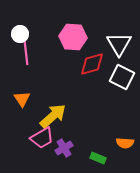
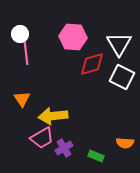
yellow arrow: rotated 144 degrees counterclockwise
green rectangle: moved 2 px left, 2 px up
